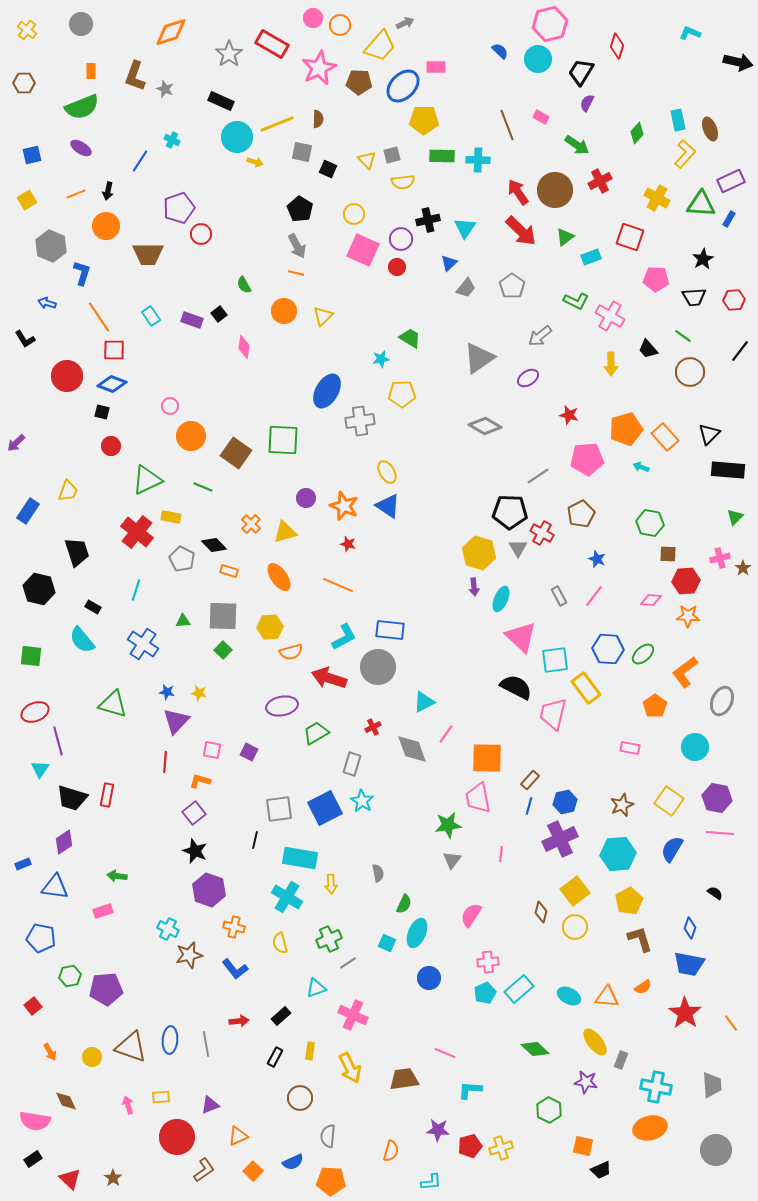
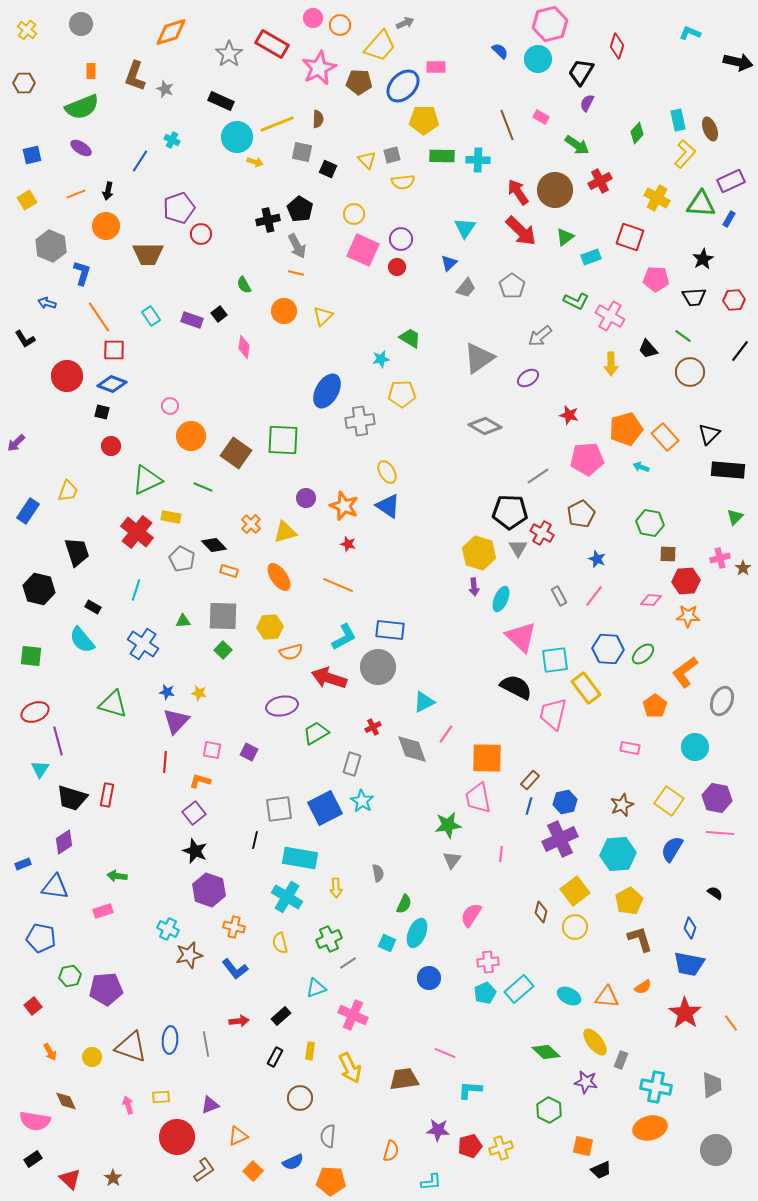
black cross at (428, 220): moved 160 px left
yellow arrow at (331, 884): moved 5 px right, 4 px down
green diamond at (535, 1049): moved 11 px right, 3 px down
